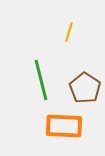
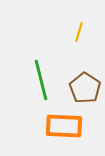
yellow line: moved 10 px right
